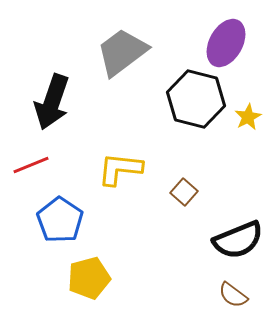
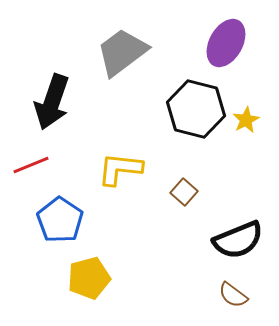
black hexagon: moved 10 px down
yellow star: moved 2 px left, 3 px down
